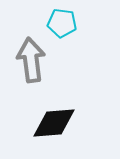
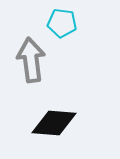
black diamond: rotated 9 degrees clockwise
